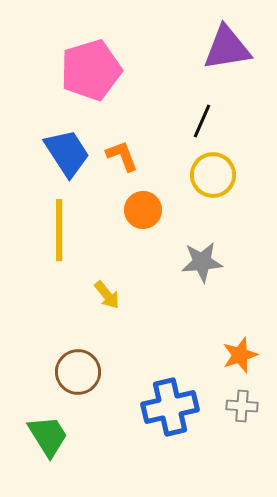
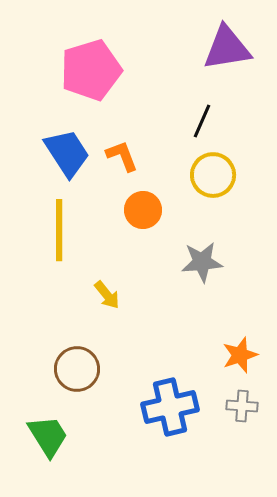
brown circle: moved 1 px left, 3 px up
